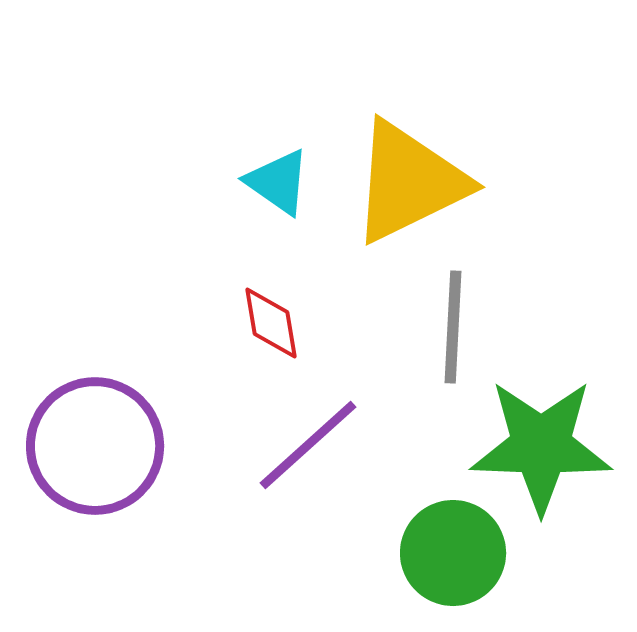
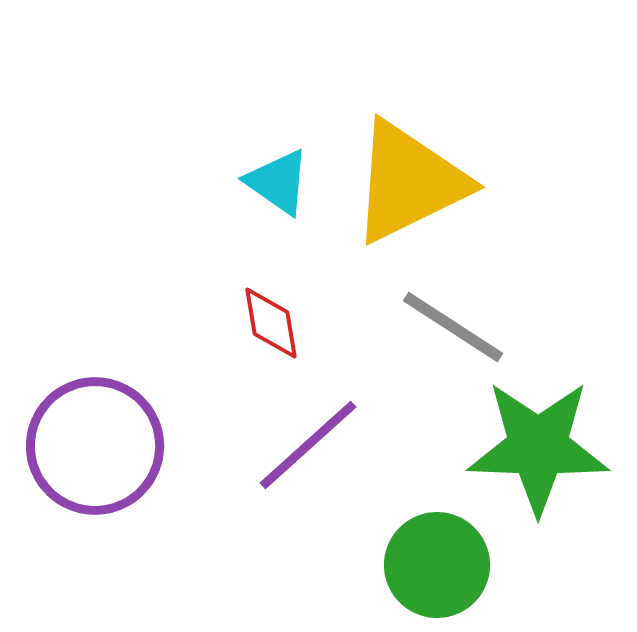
gray line: rotated 60 degrees counterclockwise
green star: moved 3 px left, 1 px down
green circle: moved 16 px left, 12 px down
